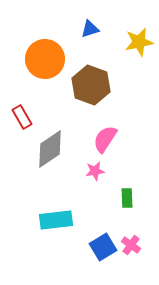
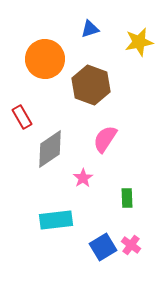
pink star: moved 12 px left, 7 px down; rotated 24 degrees counterclockwise
